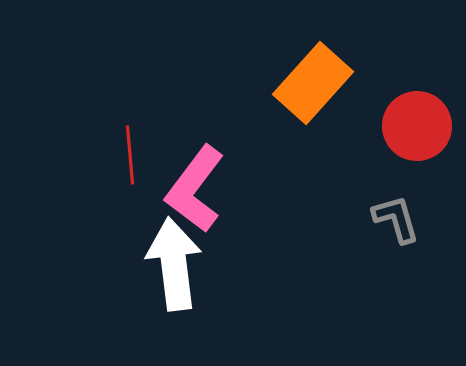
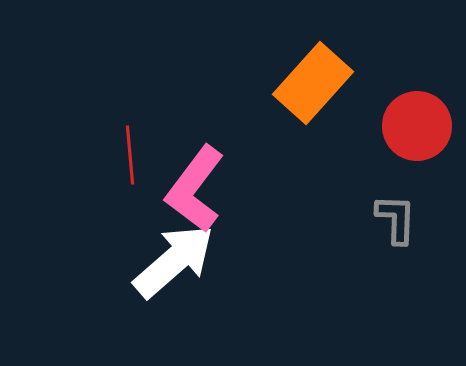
gray L-shape: rotated 18 degrees clockwise
white arrow: moved 3 px up; rotated 56 degrees clockwise
